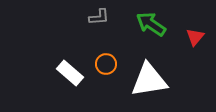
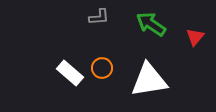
orange circle: moved 4 px left, 4 px down
